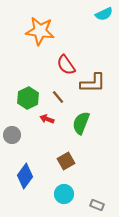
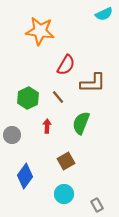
red semicircle: rotated 115 degrees counterclockwise
red arrow: moved 7 px down; rotated 72 degrees clockwise
gray rectangle: rotated 40 degrees clockwise
